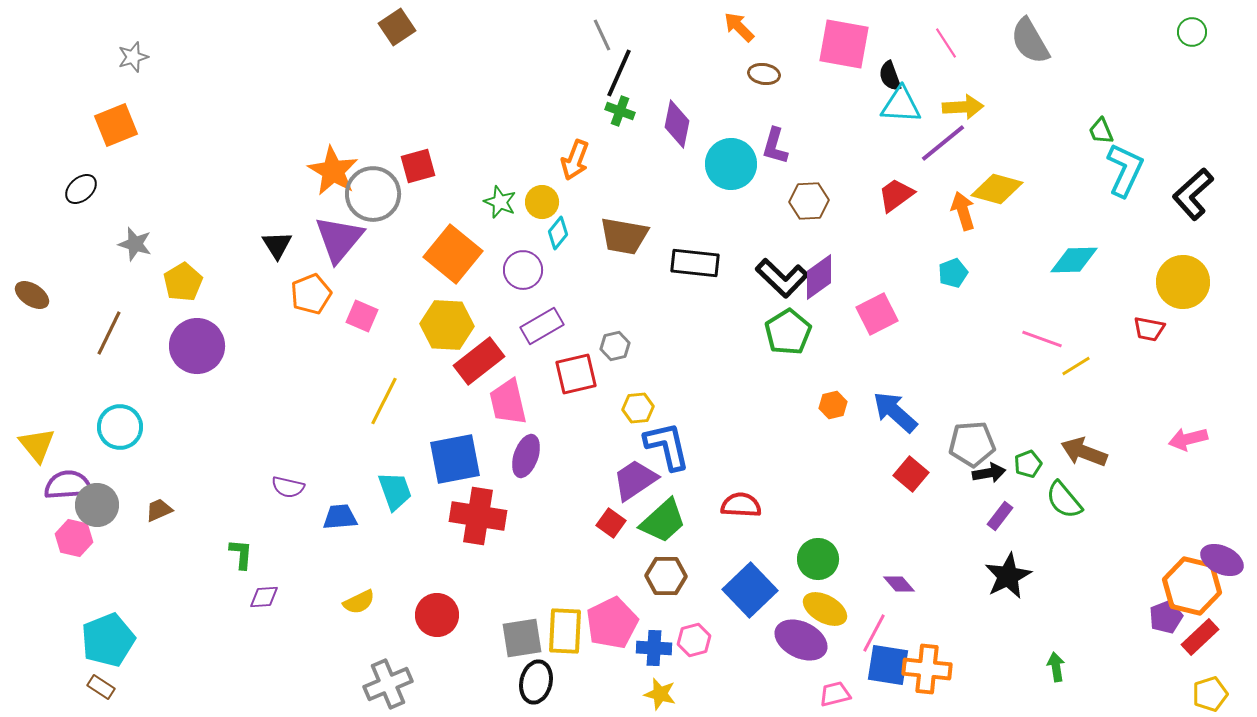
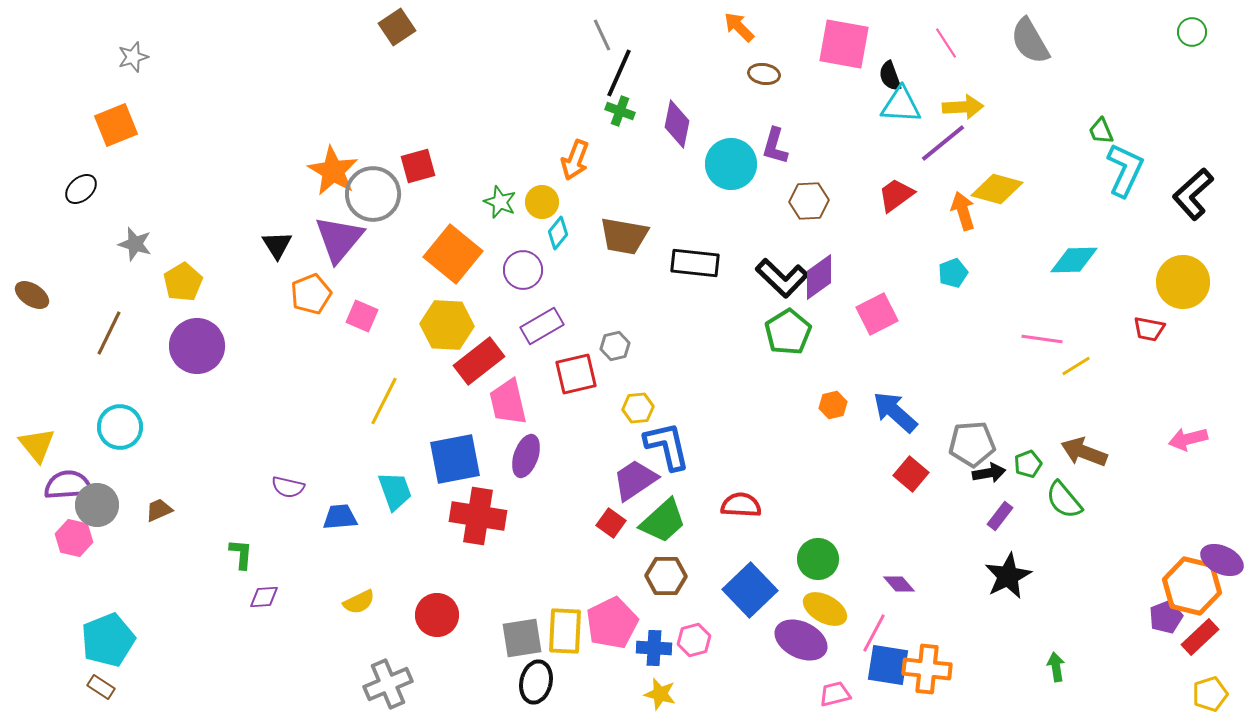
pink line at (1042, 339): rotated 12 degrees counterclockwise
